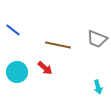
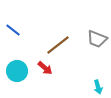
brown line: rotated 50 degrees counterclockwise
cyan circle: moved 1 px up
